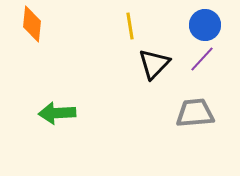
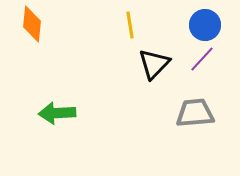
yellow line: moved 1 px up
